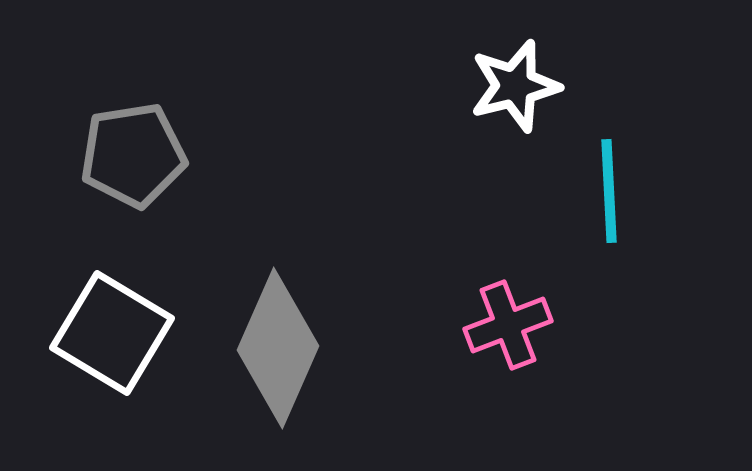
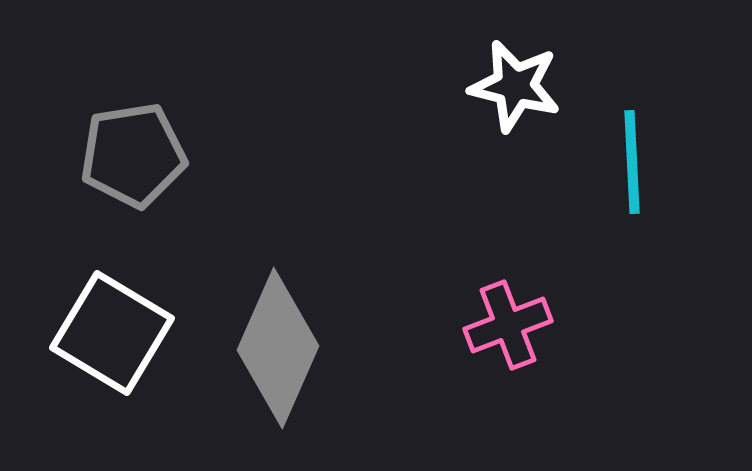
white star: rotated 28 degrees clockwise
cyan line: moved 23 px right, 29 px up
